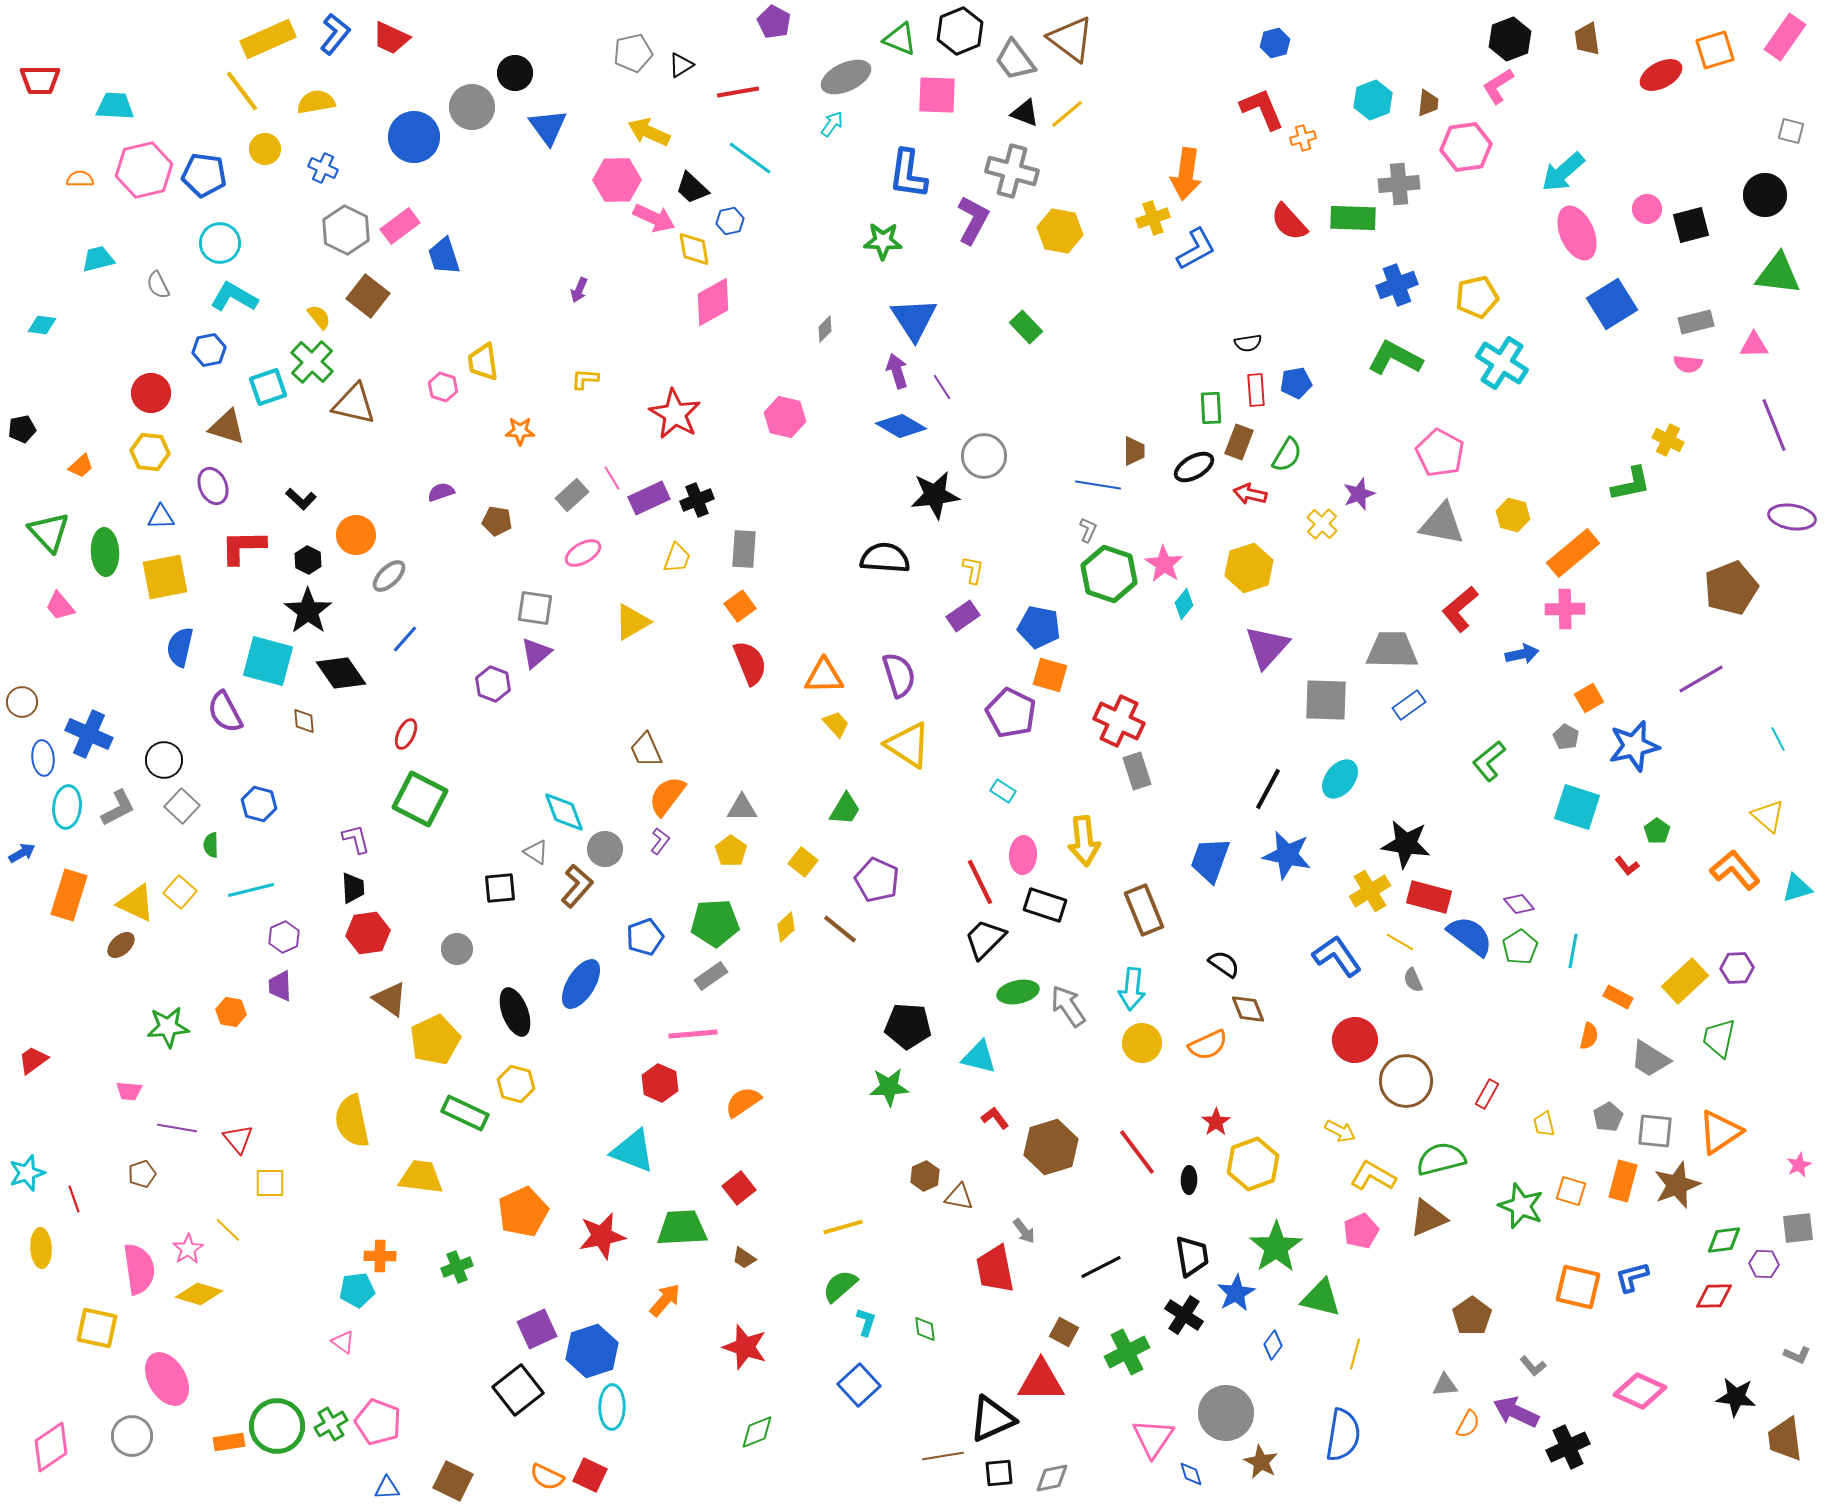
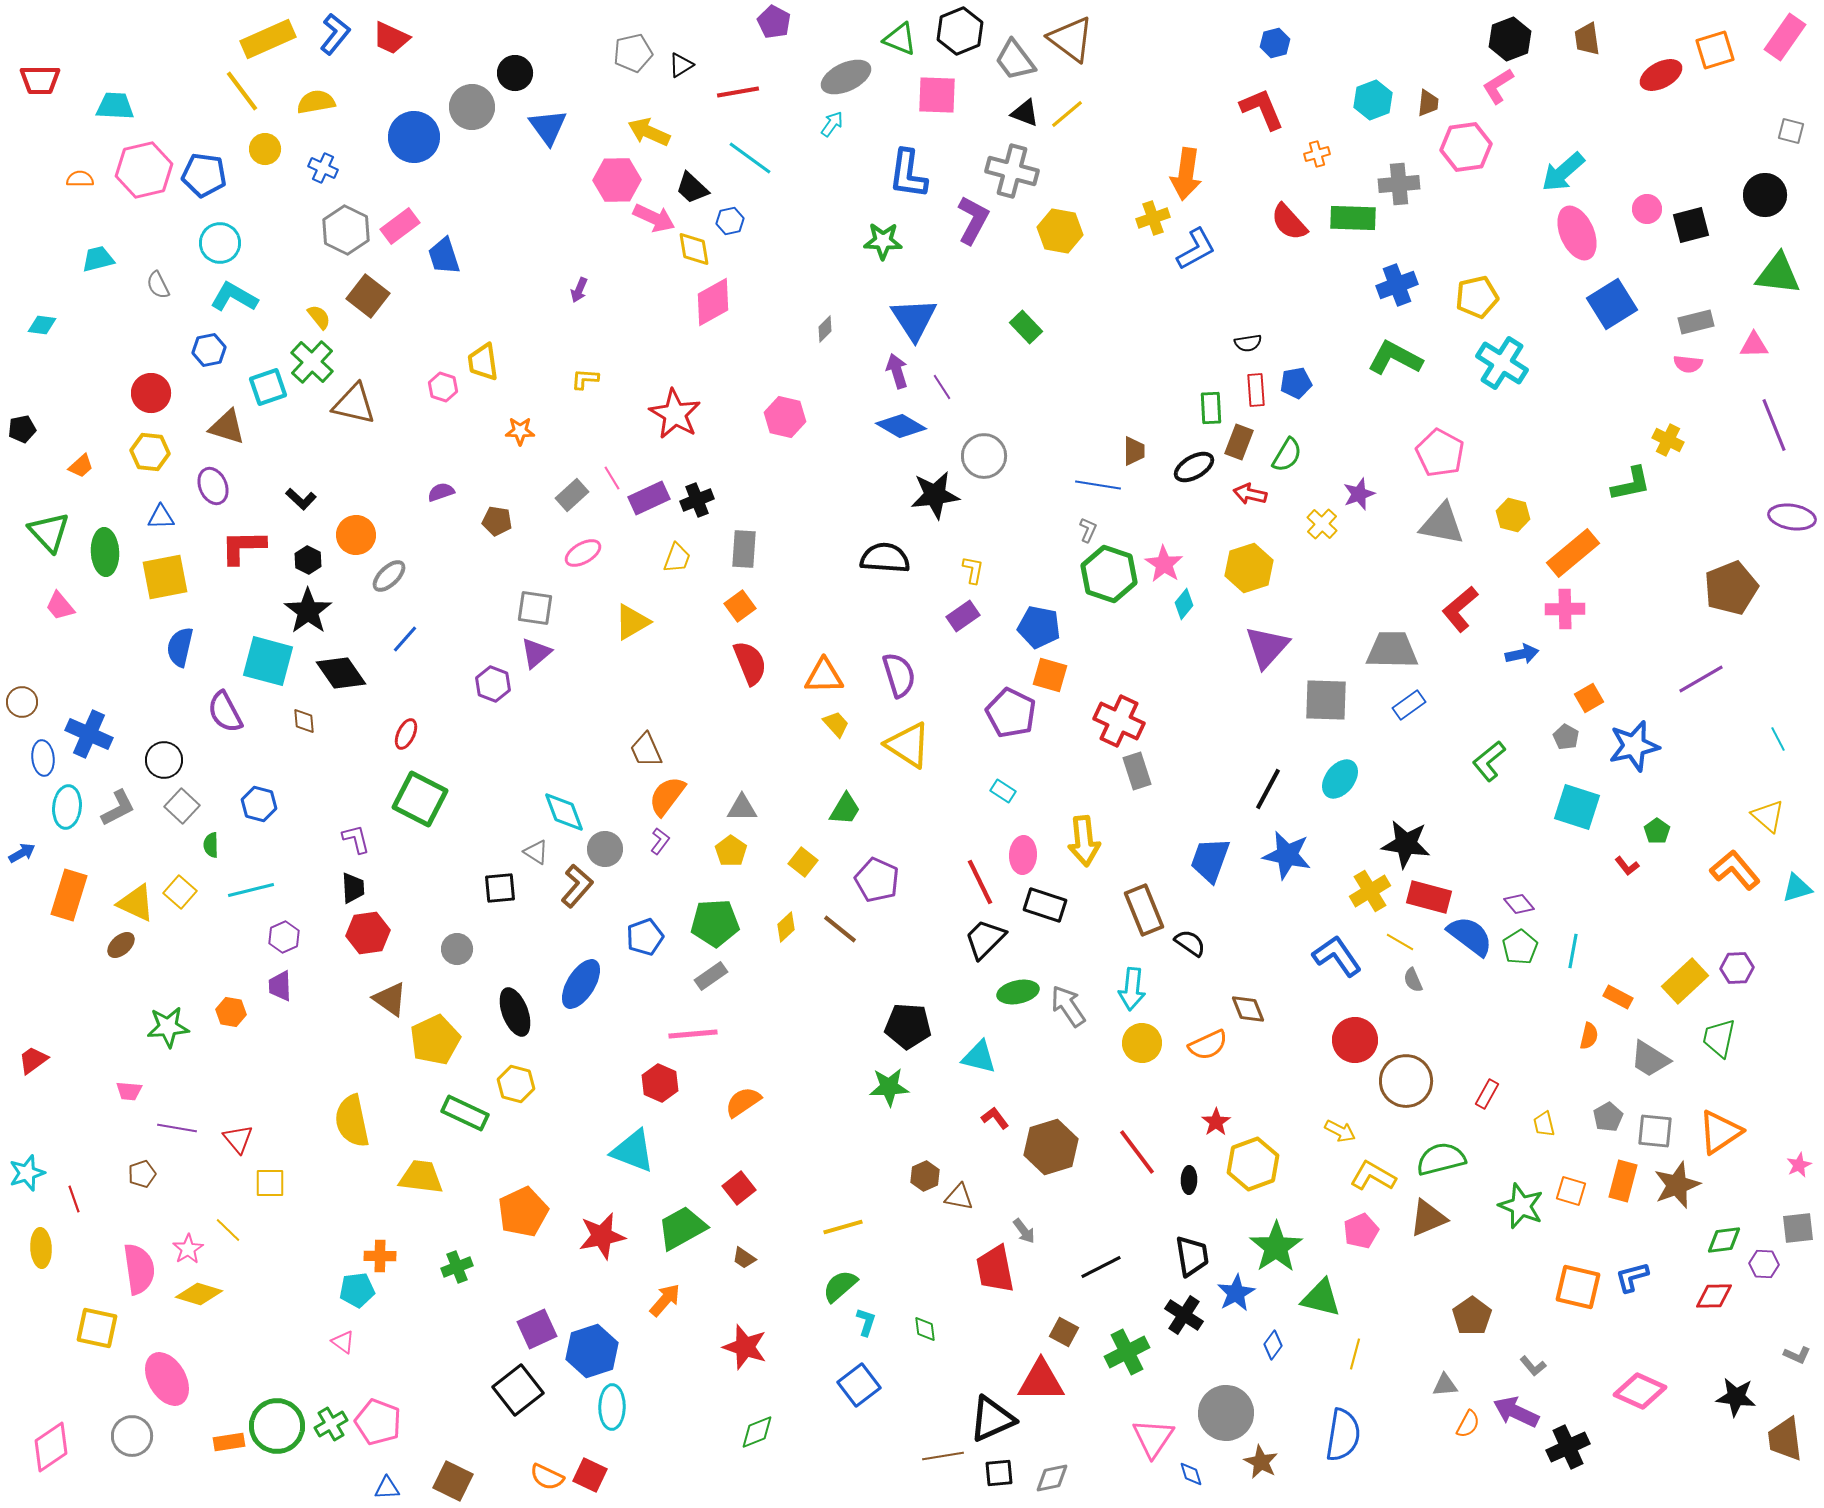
orange cross at (1303, 138): moved 14 px right, 16 px down
black semicircle at (1224, 964): moved 34 px left, 21 px up
green trapezoid at (682, 1228): rotated 26 degrees counterclockwise
blue square at (859, 1385): rotated 6 degrees clockwise
